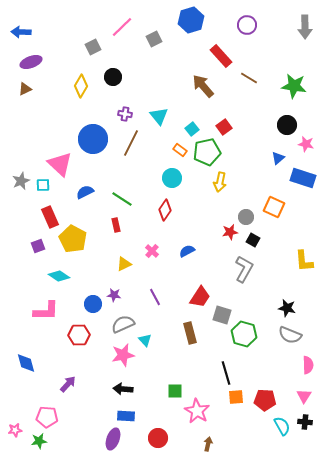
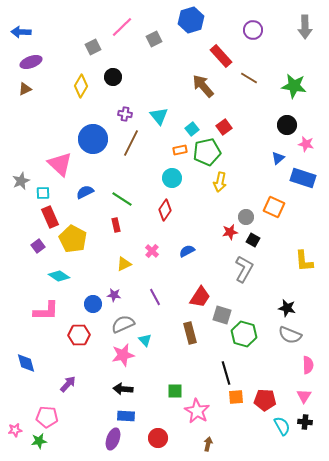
purple circle at (247, 25): moved 6 px right, 5 px down
orange rectangle at (180, 150): rotated 48 degrees counterclockwise
cyan square at (43, 185): moved 8 px down
purple square at (38, 246): rotated 16 degrees counterclockwise
